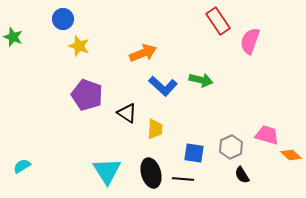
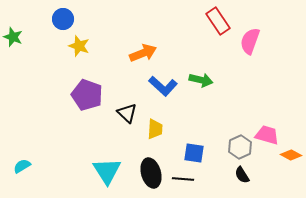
black triangle: rotated 10 degrees clockwise
gray hexagon: moved 9 px right
orange diamond: rotated 15 degrees counterclockwise
